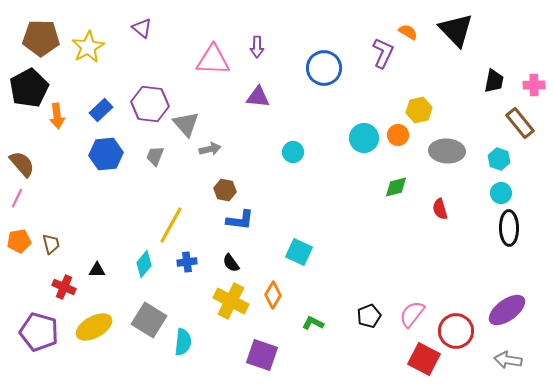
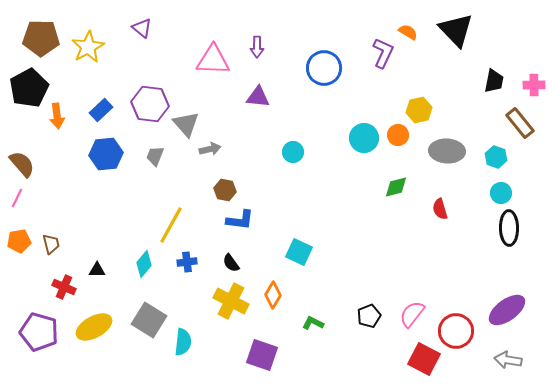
cyan hexagon at (499, 159): moved 3 px left, 2 px up
